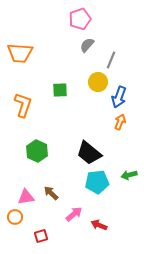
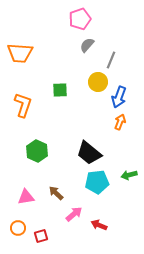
brown arrow: moved 5 px right
orange circle: moved 3 px right, 11 px down
